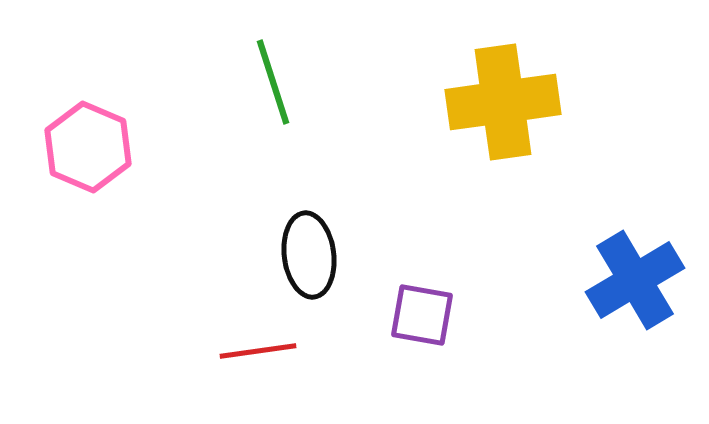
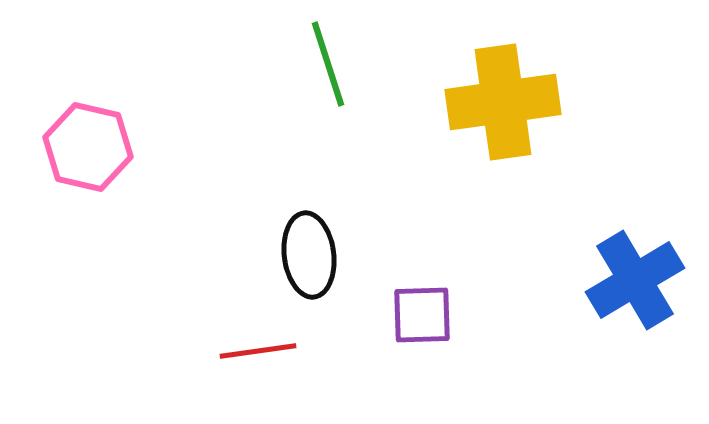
green line: moved 55 px right, 18 px up
pink hexagon: rotated 10 degrees counterclockwise
purple square: rotated 12 degrees counterclockwise
